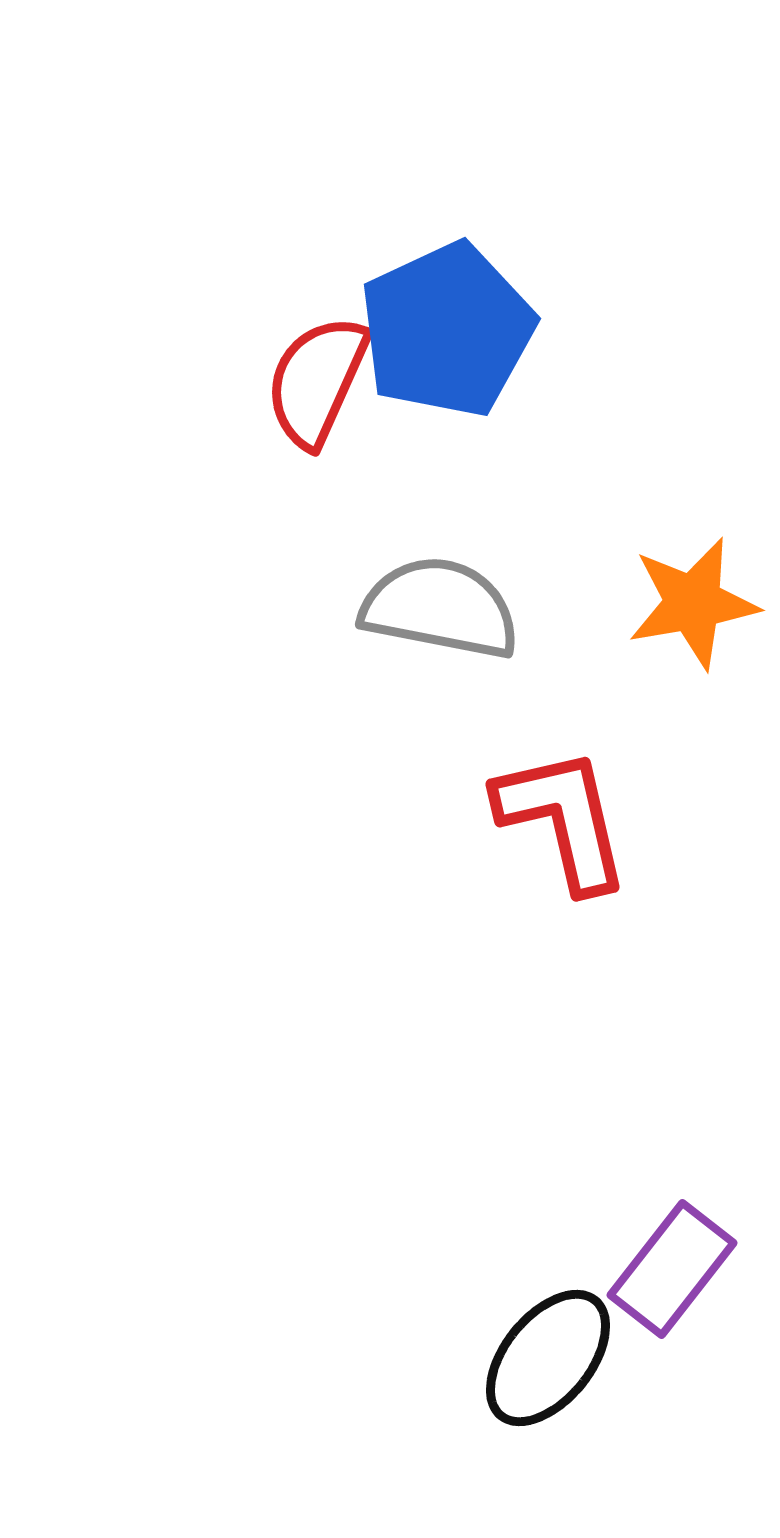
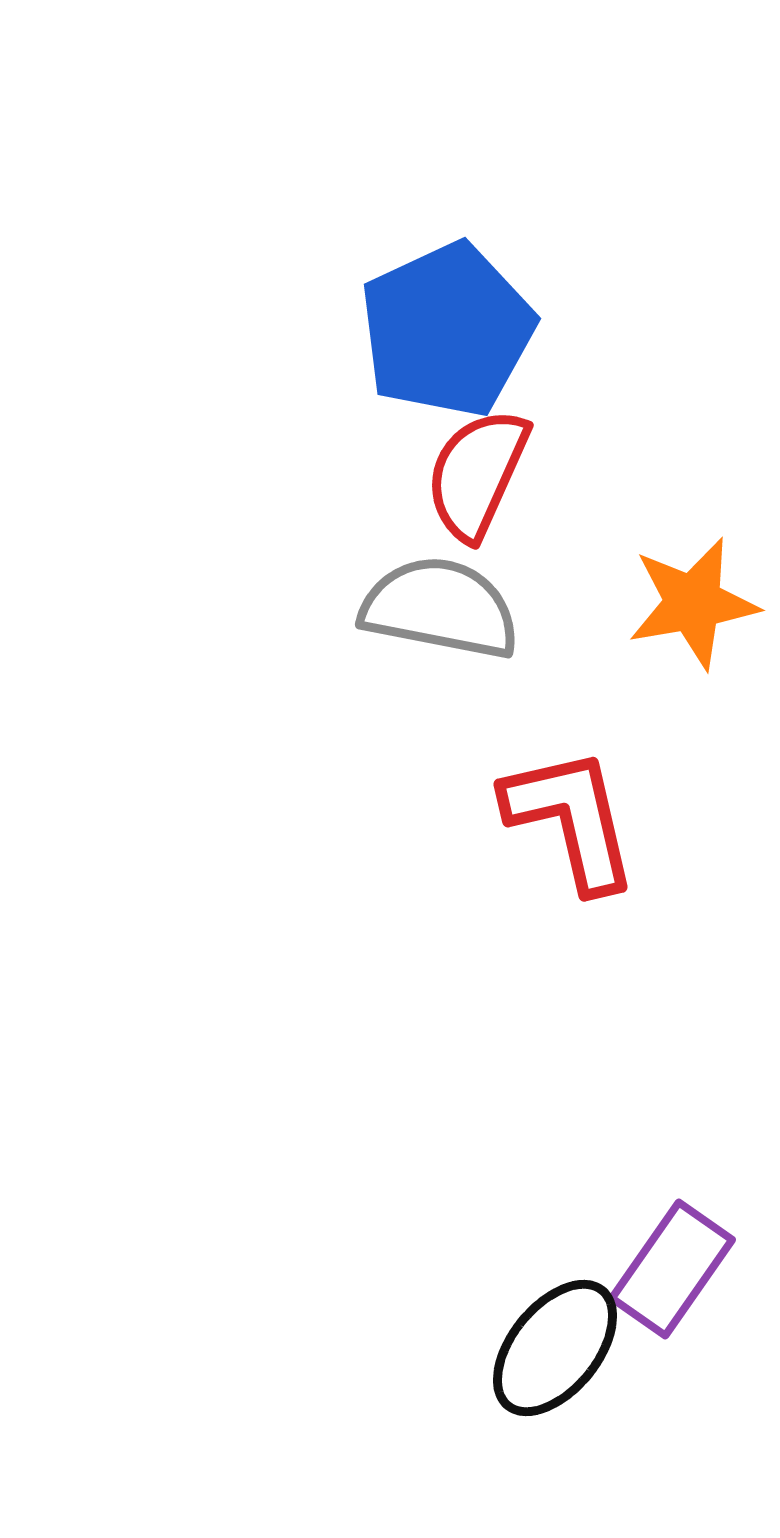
red semicircle: moved 160 px right, 93 px down
red L-shape: moved 8 px right
purple rectangle: rotated 3 degrees counterclockwise
black ellipse: moved 7 px right, 10 px up
